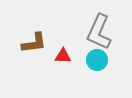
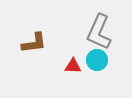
red triangle: moved 10 px right, 10 px down
